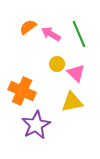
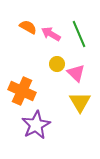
orange semicircle: rotated 66 degrees clockwise
yellow triangle: moved 8 px right; rotated 50 degrees counterclockwise
